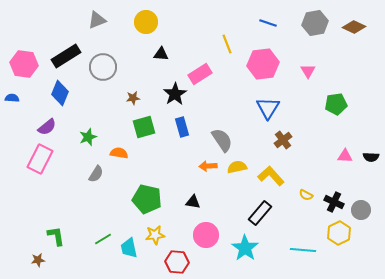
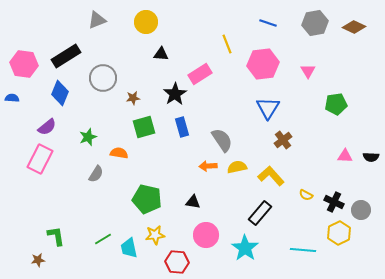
gray circle at (103, 67): moved 11 px down
